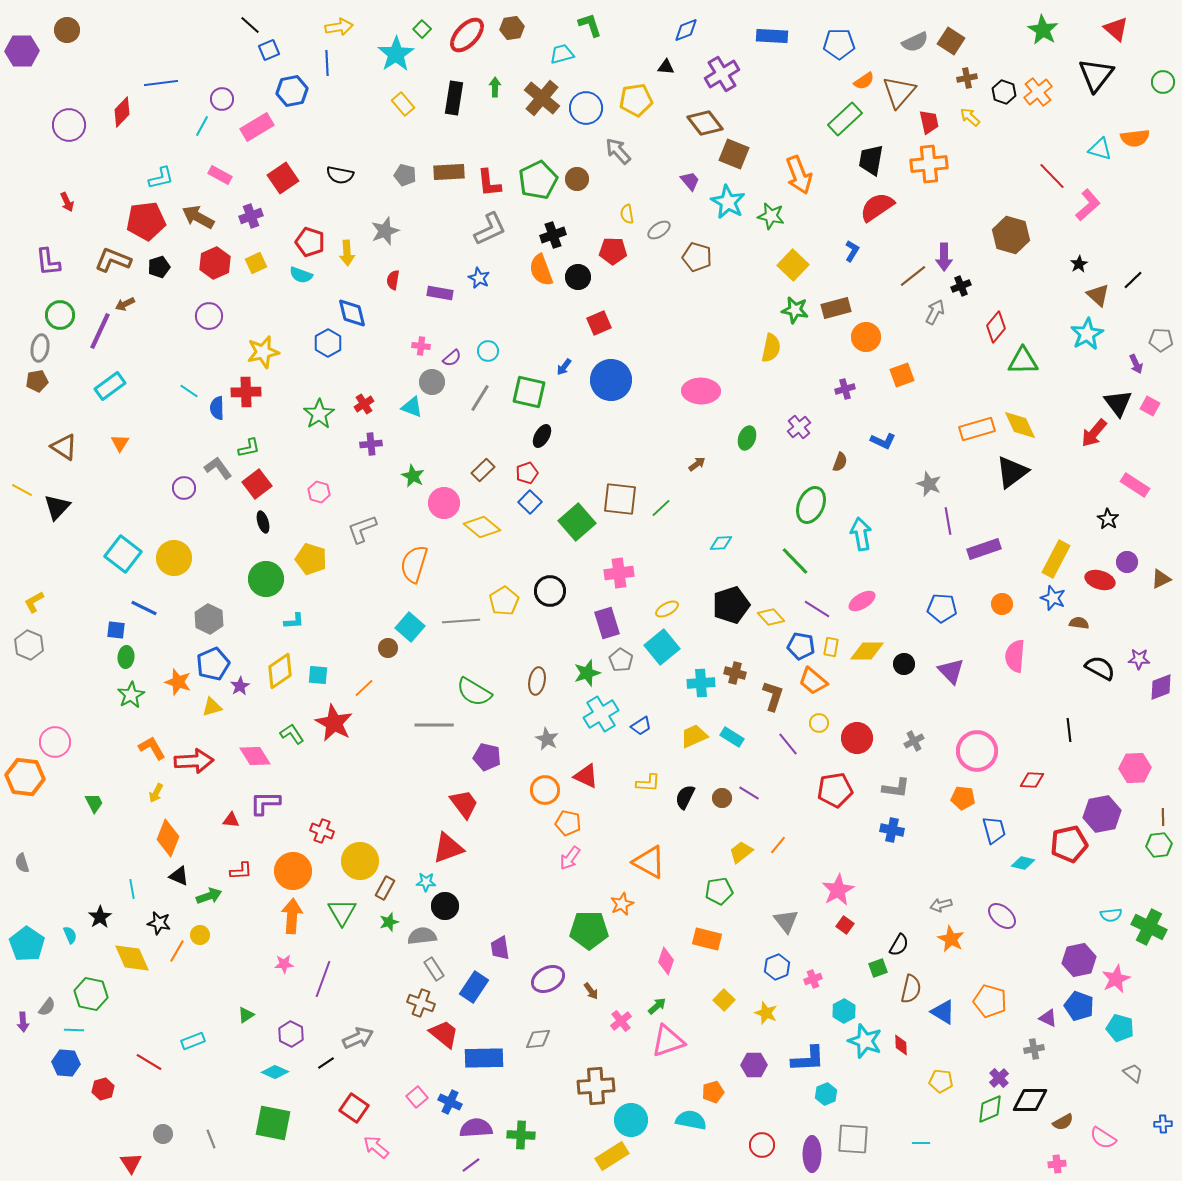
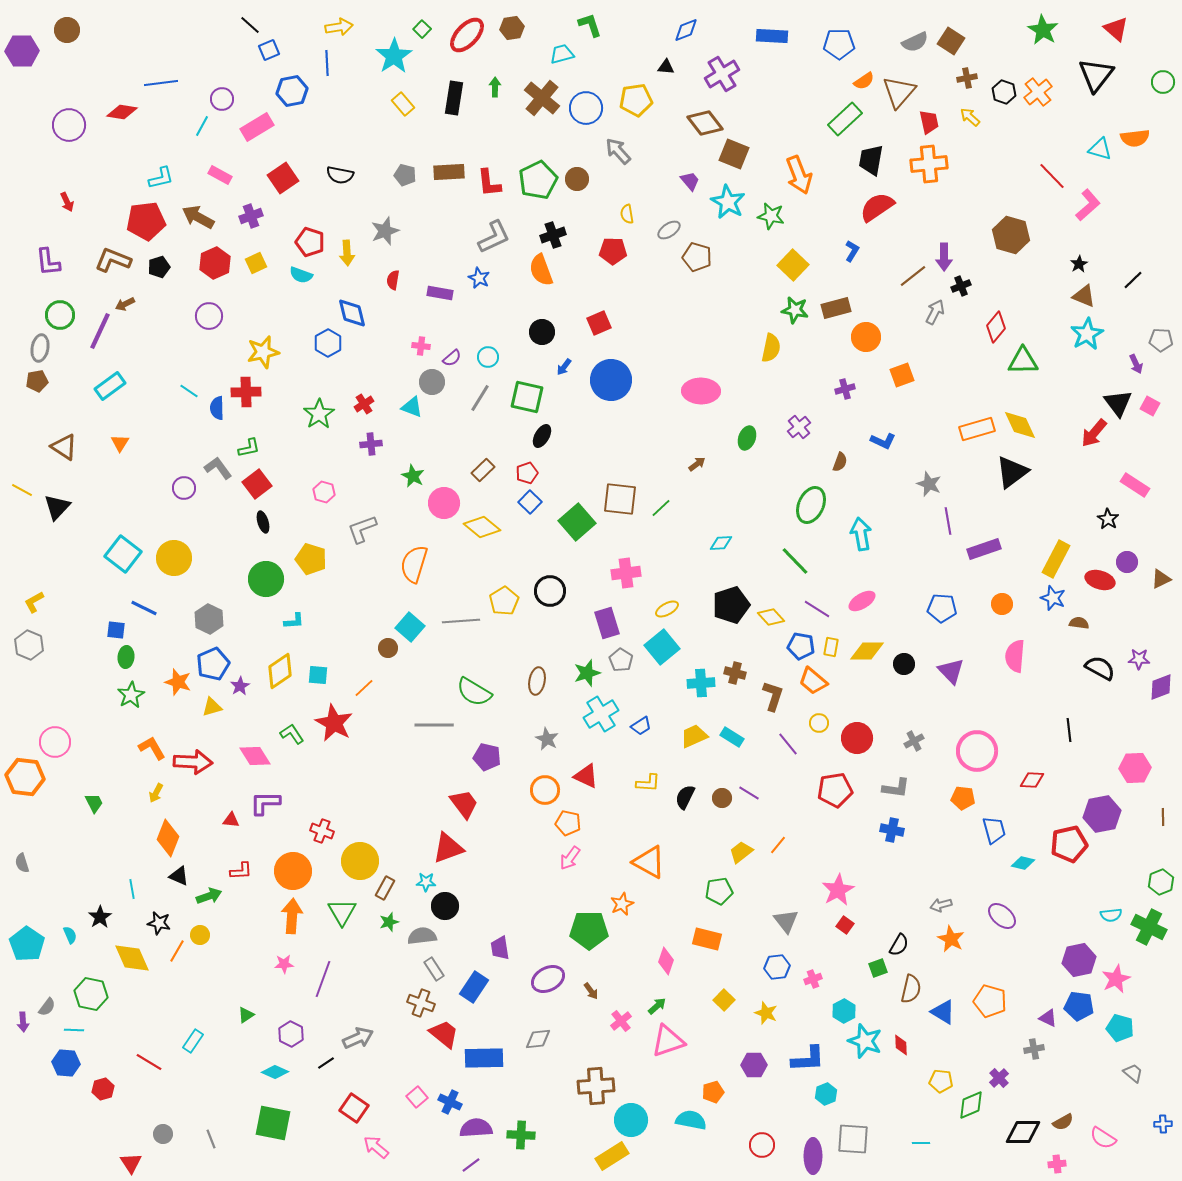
cyan star at (396, 54): moved 2 px left, 2 px down
red diamond at (122, 112): rotated 56 degrees clockwise
gray L-shape at (490, 229): moved 4 px right, 8 px down
gray ellipse at (659, 230): moved 10 px right
black circle at (578, 277): moved 36 px left, 55 px down
brown triangle at (1098, 295): moved 14 px left, 1 px down; rotated 20 degrees counterclockwise
cyan circle at (488, 351): moved 6 px down
green square at (529, 392): moved 2 px left, 5 px down
pink hexagon at (319, 492): moved 5 px right
pink cross at (619, 573): moved 7 px right
red arrow at (194, 761): moved 1 px left, 1 px down; rotated 6 degrees clockwise
green hexagon at (1159, 845): moved 2 px right, 37 px down; rotated 15 degrees counterclockwise
blue hexagon at (777, 967): rotated 15 degrees clockwise
blue pentagon at (1079, 1006): rotated 12 degrees counterclockwise
cyan rectangle at (193, 1041): rotated 35 degrees counterclockwise
black diamond at (1030, 1100): moved 7 px left, 32 px down
green diamond at (990, 1109): moved 19 px left, 4 px up
purple ellipse at (812, 1154): moved 1 px right, 2 px down
